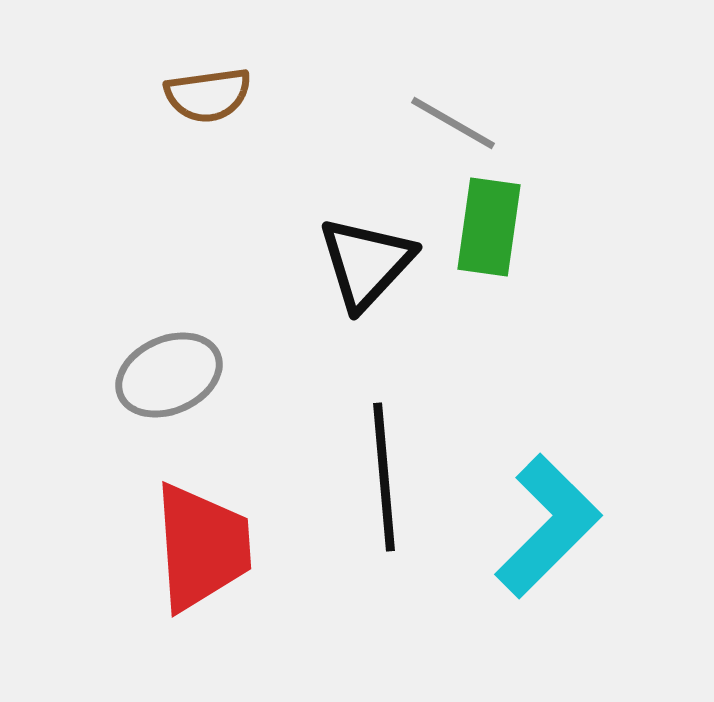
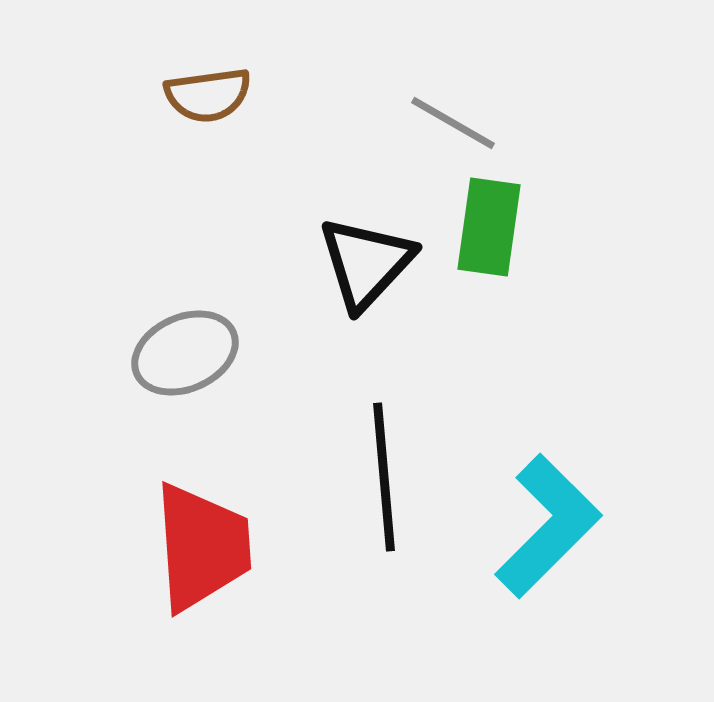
gray ellipse: moved 16 px right, 22 px up
